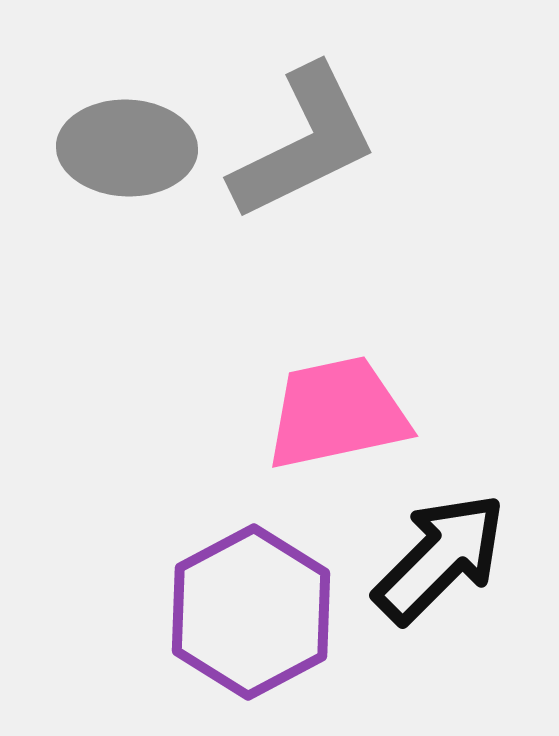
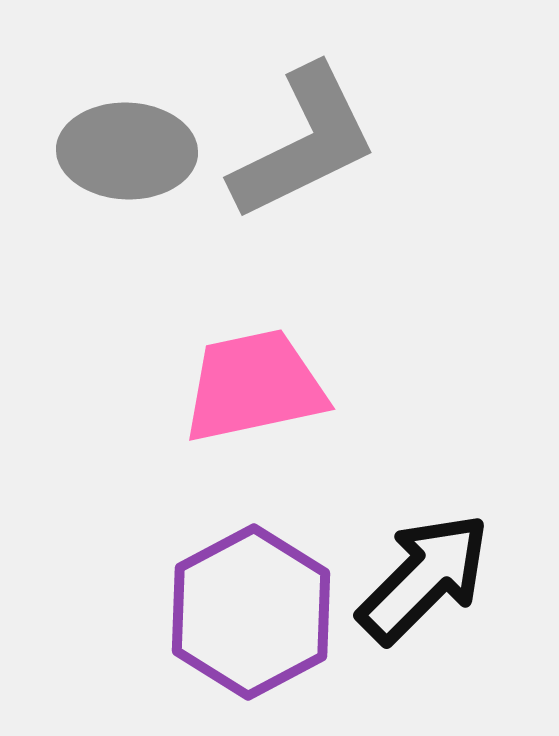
gray ellipse: moved 3 px down
pink trapezoid: moved 83 px left, 27 px up
black arrow: moved 16 px left, 20 px down
